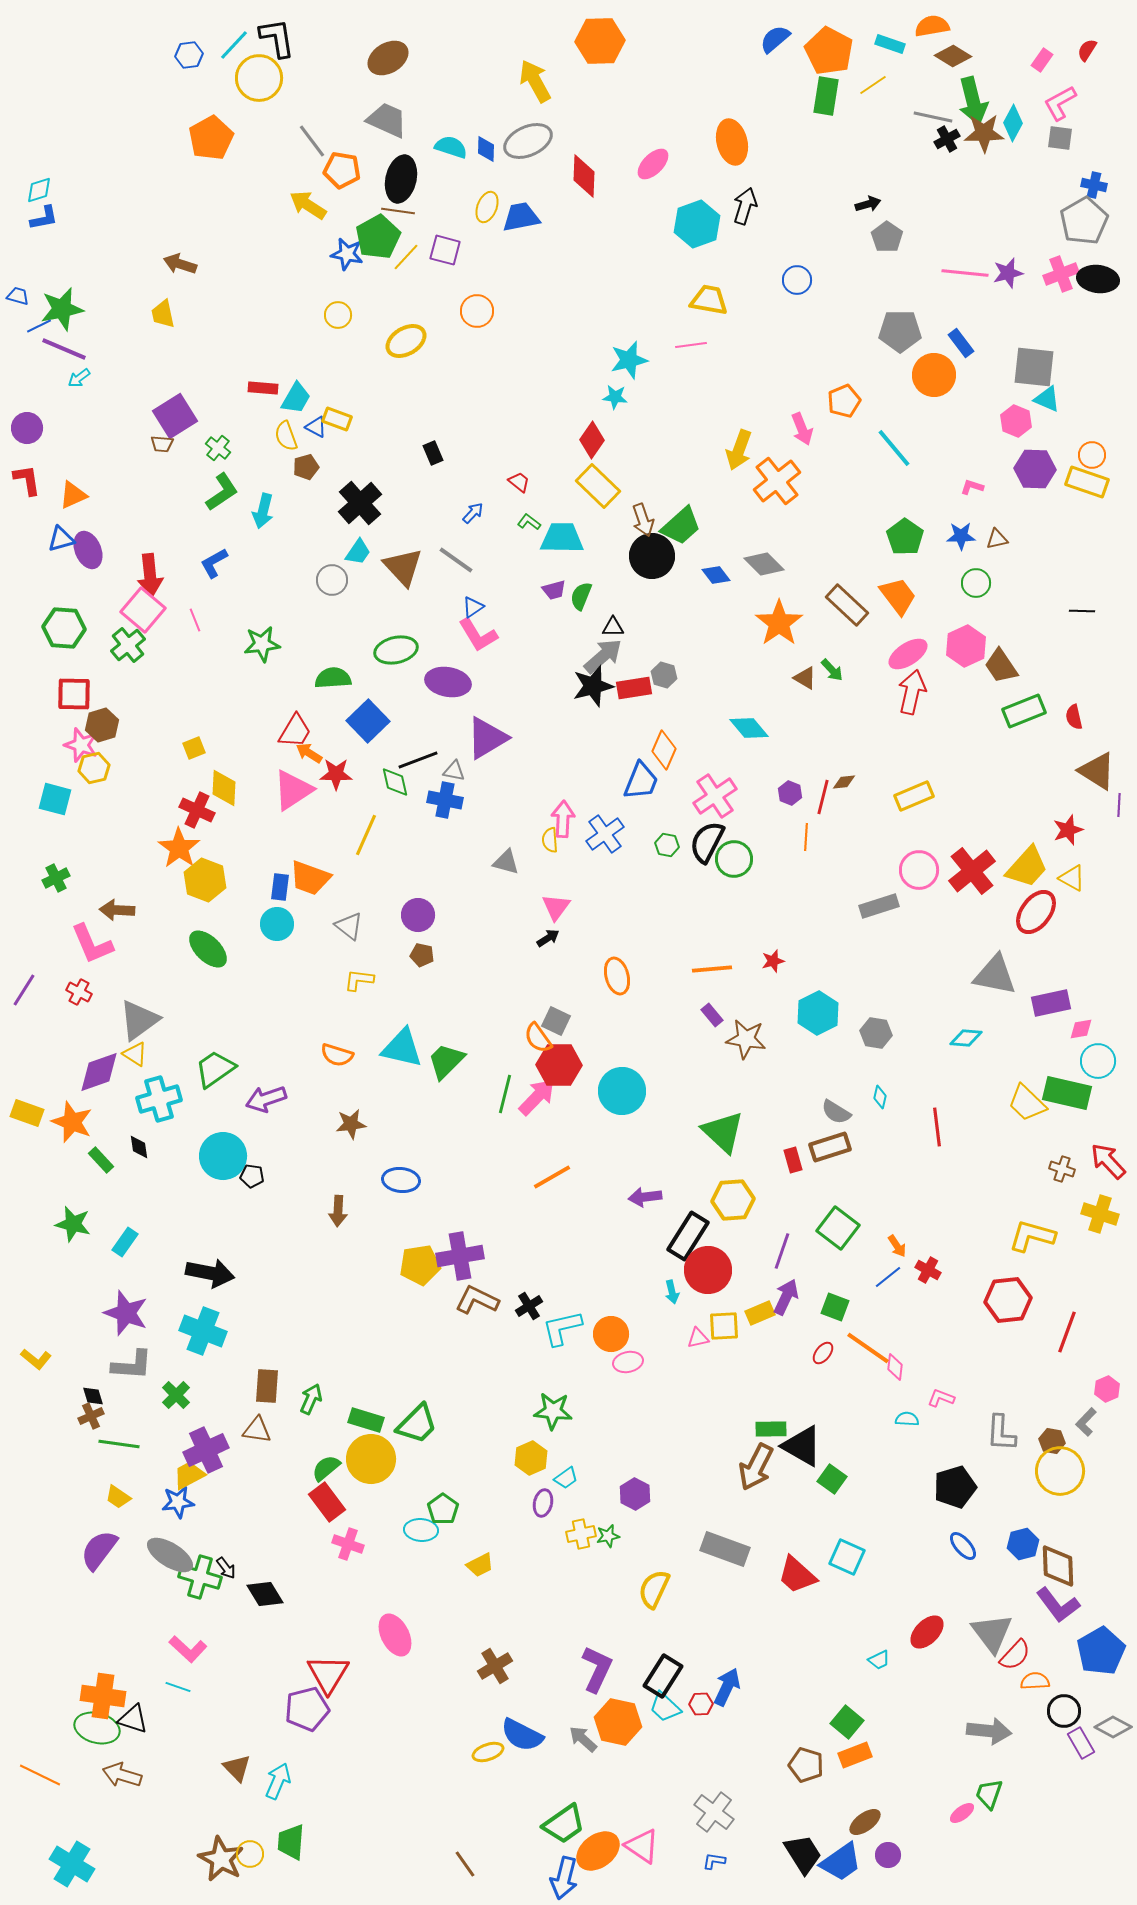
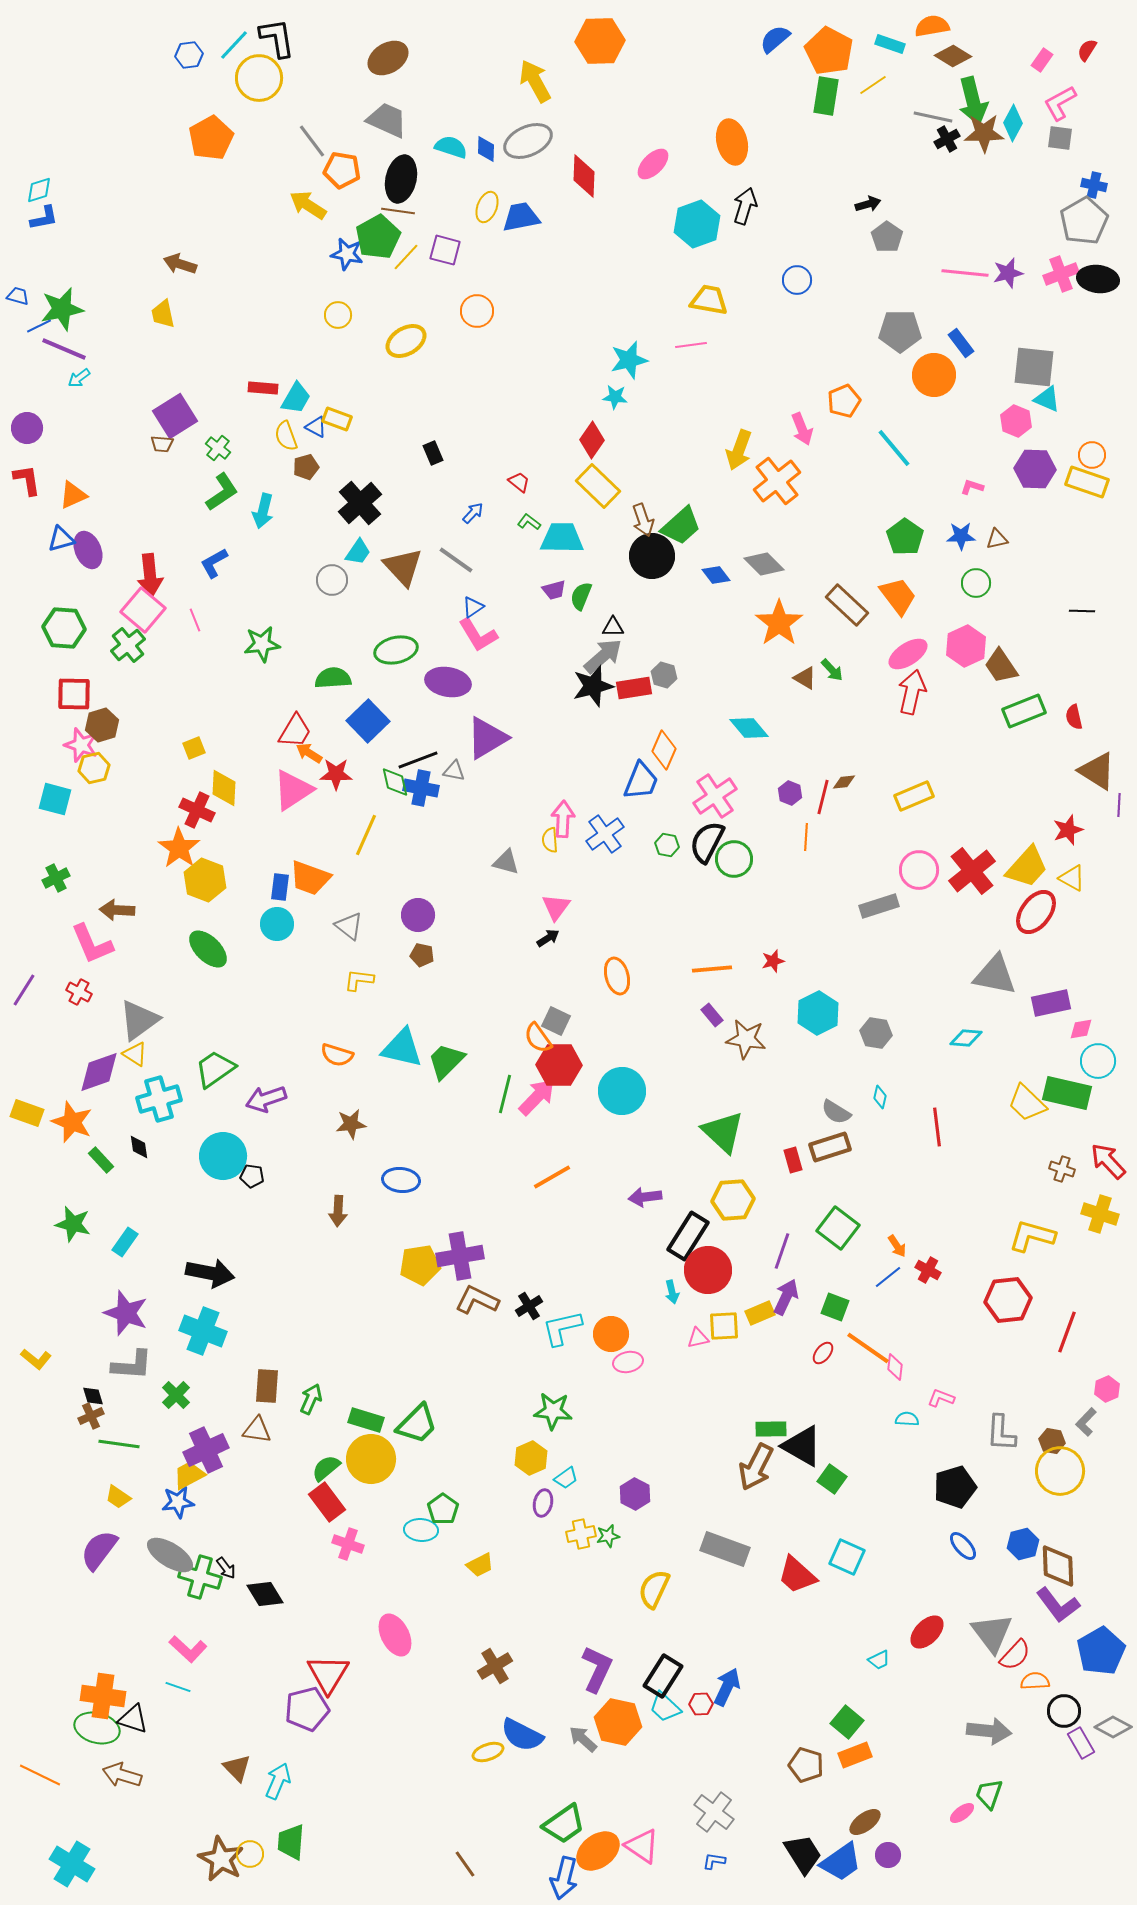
blue cross at (445, 800): moved 24 px left, 12 px up
